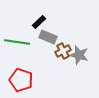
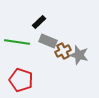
gray rectangle: moved 4 px down
